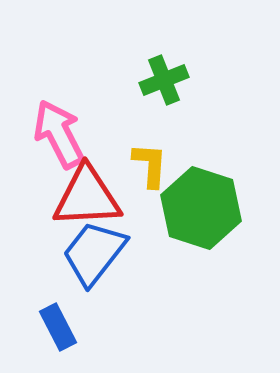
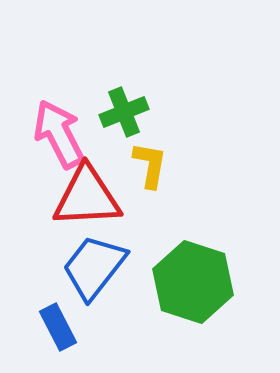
green cross: moved 40 px left, 32 px down
yellow L-shape: rotated 6 degrees clockwise
green hexagon: moved 8 px left, 74 px down
blue trapezoid: moved 14 px down
